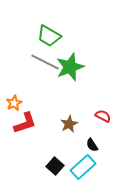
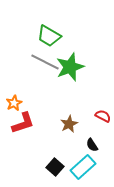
red L-shape: moved 2 px left
black square: moved 1 px down
